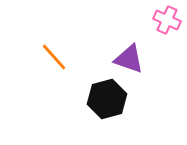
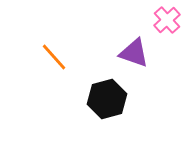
pink cross: rotated 24 degrees clockwise
purple triangle: moved 5 px right, 6 px up
